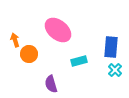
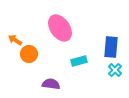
pink ellipse: moved 2 px right, 2 px up; rotated 16 degrees clockwise
orange arrow: rotated 40 degrees counterclockwise
purple semicircle: rotated 114 degrees clockwise
